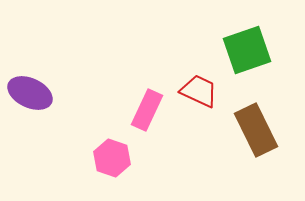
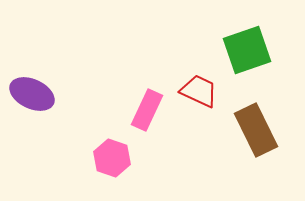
purple ellipse: moved 2 px right, 1 px down
